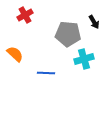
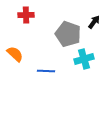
red cross: moved 1 px right; rotated 28 degrees clockwise
black arrow: rotated 112 degrees counterclockwise
gray pentagon: rotated 15 degrees clockwise
blue line: moved 2 px up
